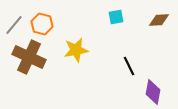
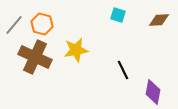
cyan square: moved 2 px right, 2 px up; rotated 28 degrees clockwise
brown cross: moved 6 px right
black line: moved 6 px left, 4 px down
